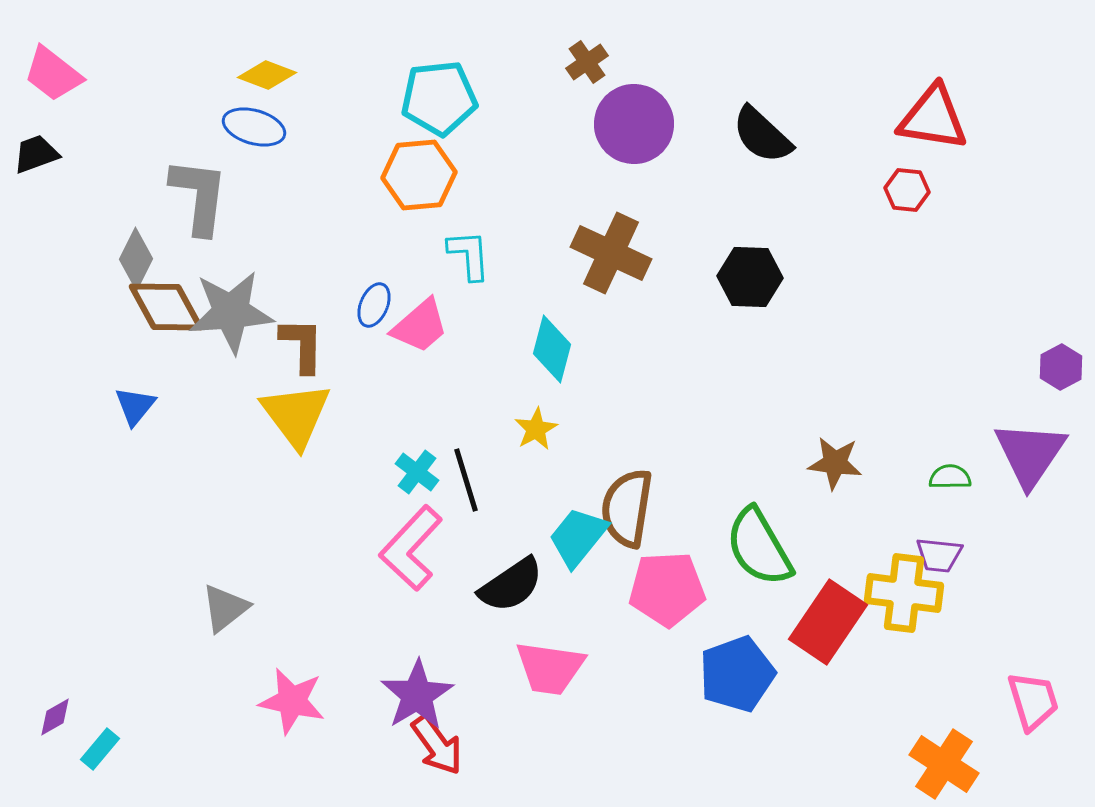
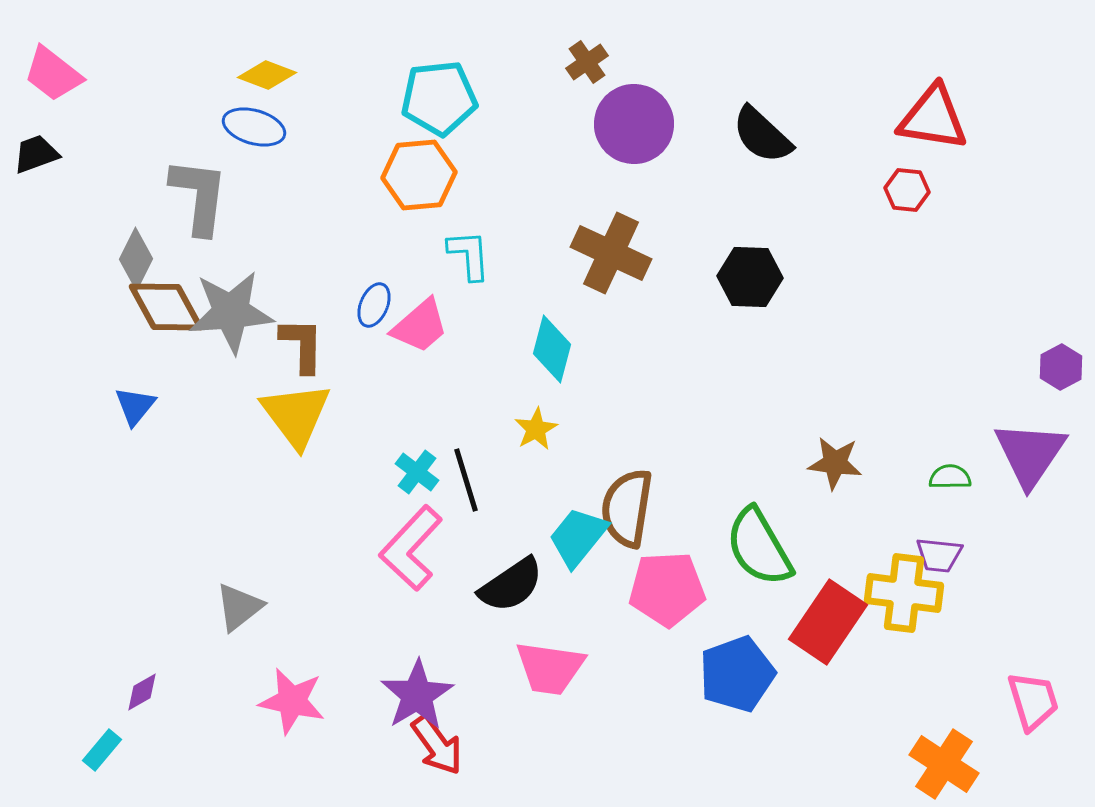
gray triangle at (225, 608): moved 14 px right, 1 px up
purple diamond at (55, 717): moved 87 px right, 25 px up
cyan rectangle at (100, 749): moved 2 px right, 1 px down
